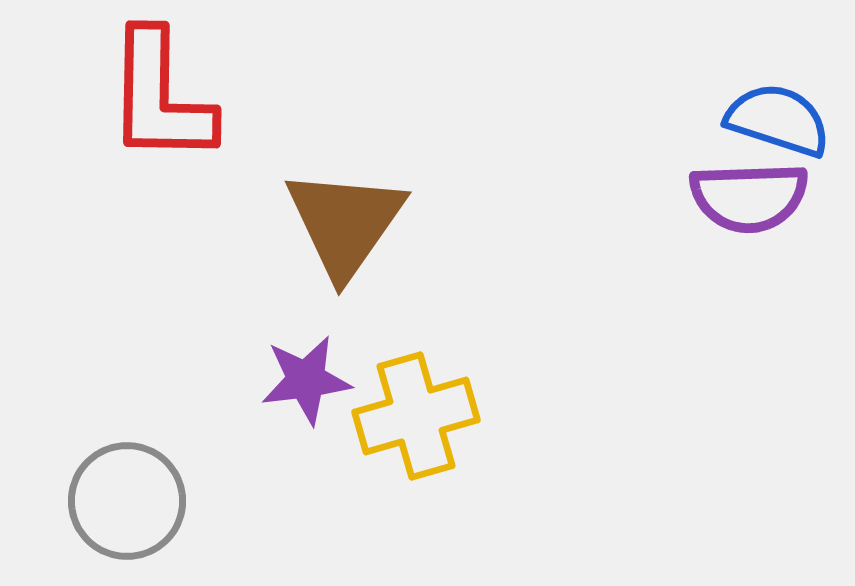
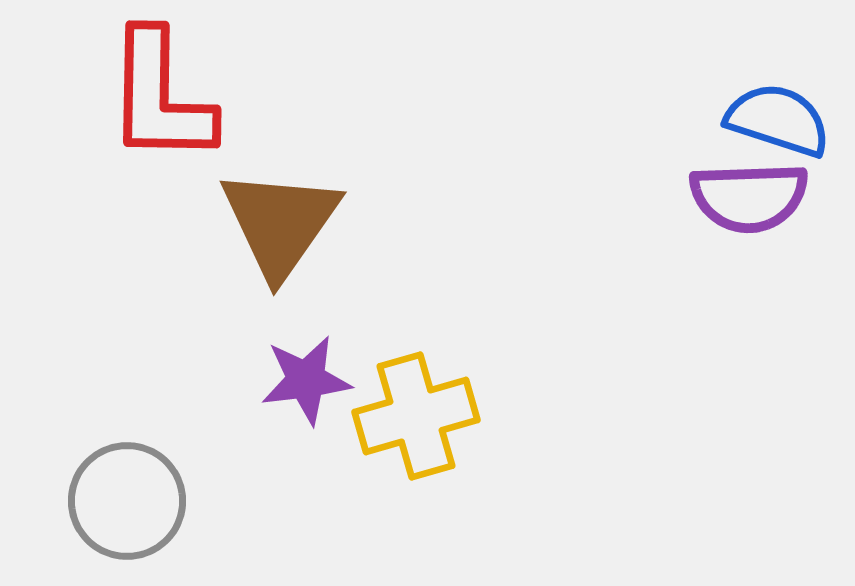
brown triangle: moved 65 px left
